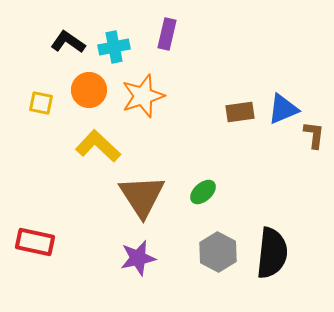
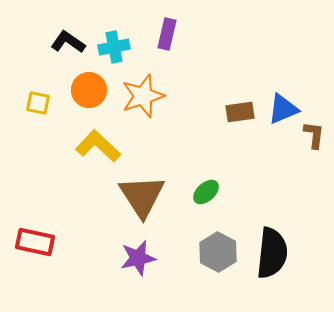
yellow square: moved 3 px left
green ellipse: moved 3 px right
